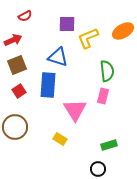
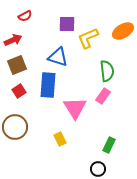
pink rectangle: rotated 21 degrees clockwise
pink triangle: moved 2 px up
yellow rectangle: rotated 32 degrees clockwise
green rectangle: rotated 49 degrees counterclockwise
